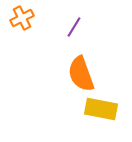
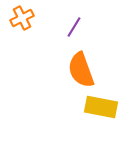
orange semicircle: moved 4 px up
yellow rectangle: moved 2 px up
